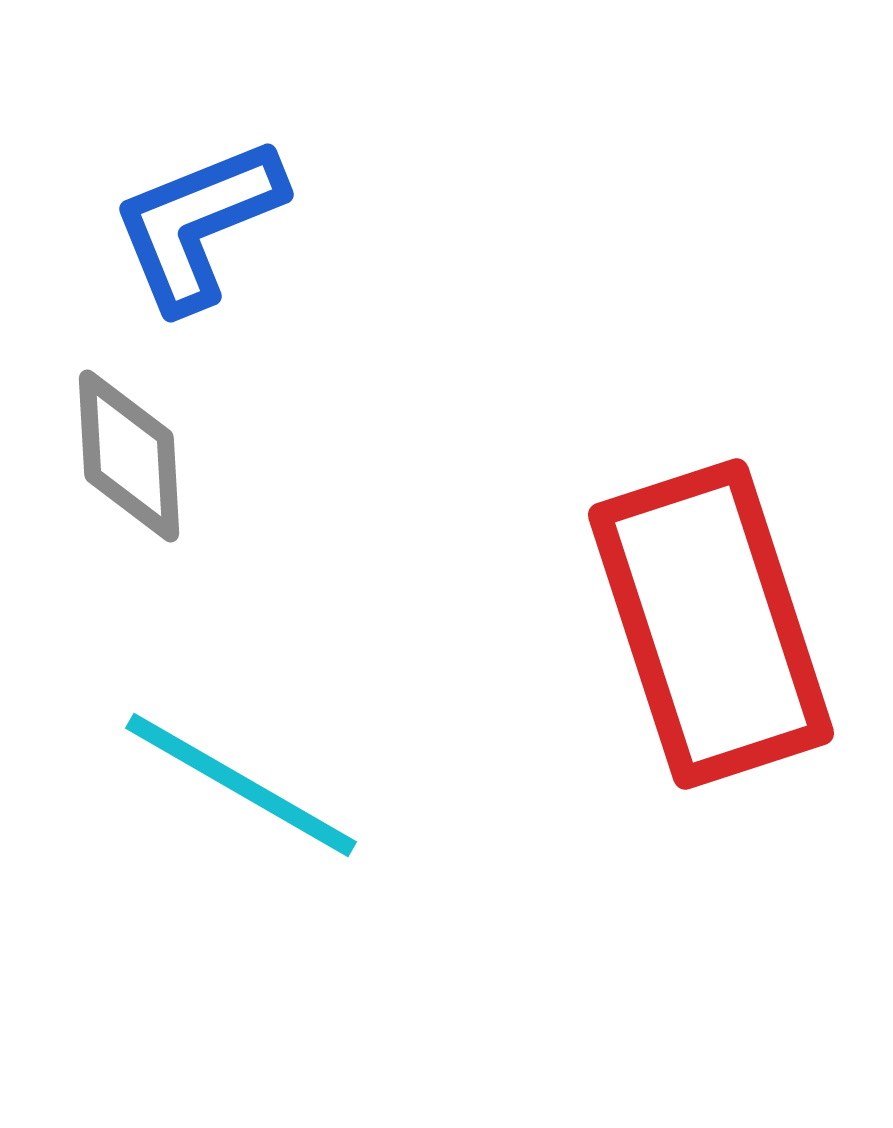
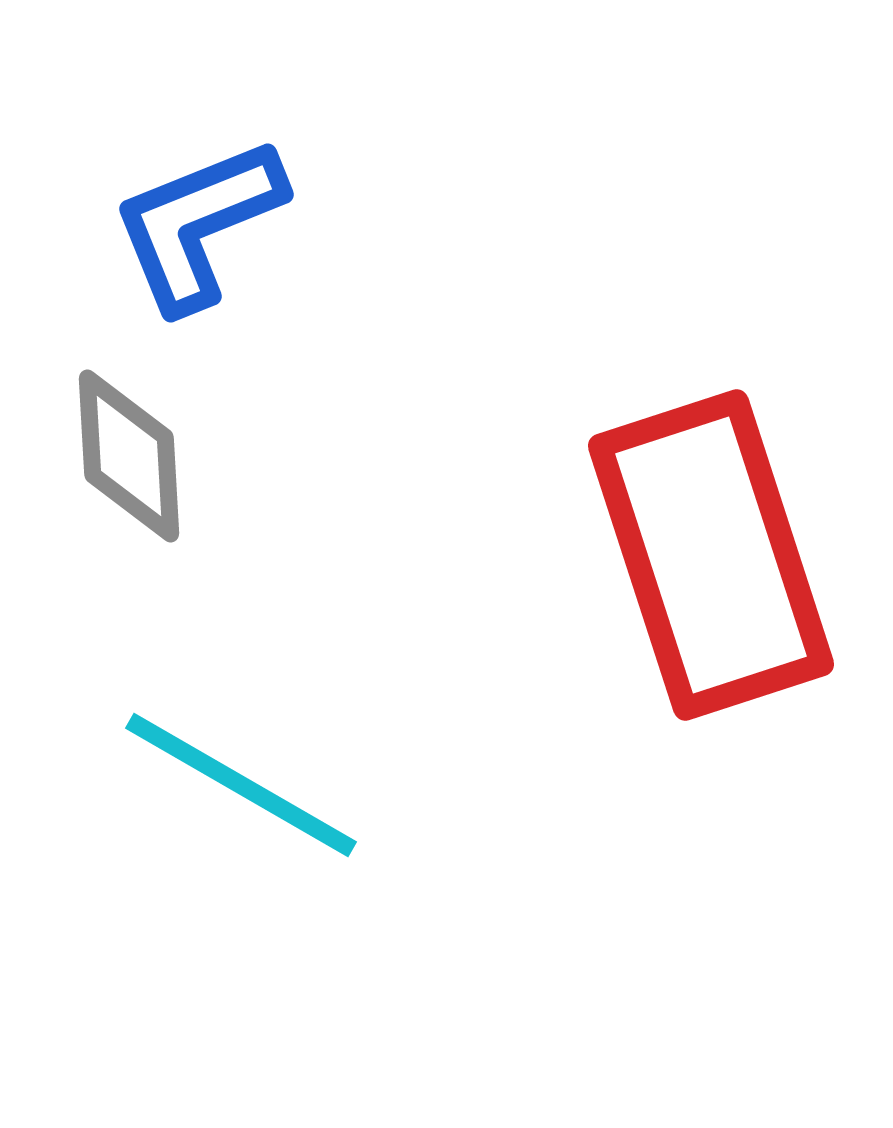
red rectangle: moved 69 px up
